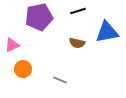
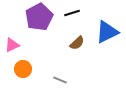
black line: moved 6 px left, 2 px down
purple pentagon: rotated 16 degrees counterclockwise
blue triangle: rotated 15 degrees counterclockwise
brown semicircle: rotated 56 degrees counterclockwise
